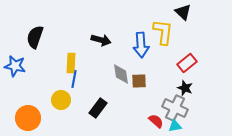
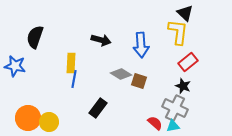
black triangle: moved 2 px right, 1 px down
yellow L-shape: moved 15 px right
red rectangle: moved 1 px right, 1 px up
gray diamond: rotated 50 degrees counterclockwise
brown square: rotated 21 degrees clockwise
black star: moved 2 px left, 2 px up
yellow circle: moved 12 px left, 22 px down
red semicircle: moved 1 px left, 2 px down
cyan triangle: moved 2 px left
